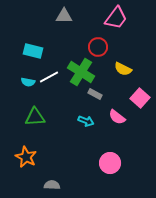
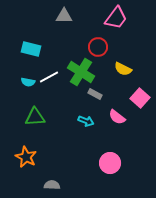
cyan rectangle: moved 2 px left, 2 px up
